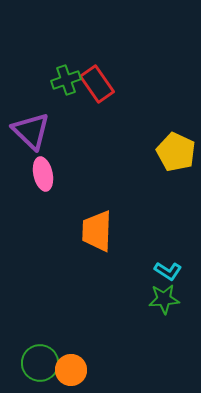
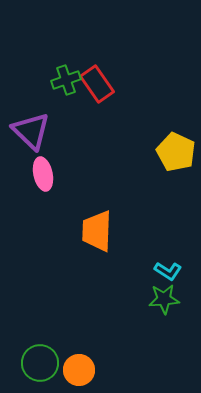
orange circle: moved 8 px right
